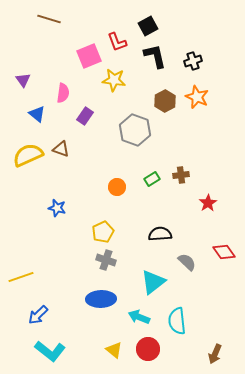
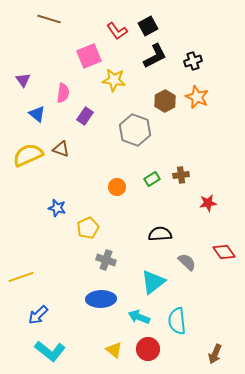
red L-shape: moved 11 px up; rotated 15 degrees counterclockwise
black L-shape: rotated 76 degrees clockwise
red star: rotated 24 degrees clockwise
yellow pentagon: moved 15 px left, 4 px up
